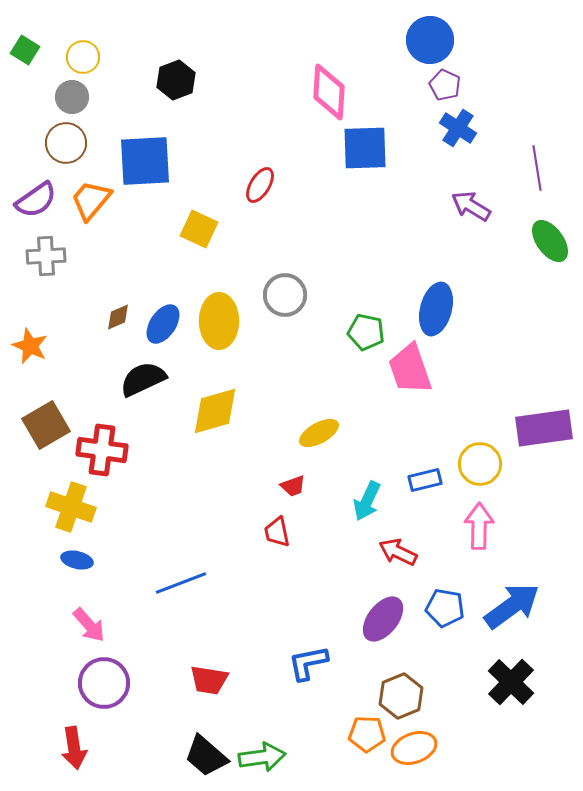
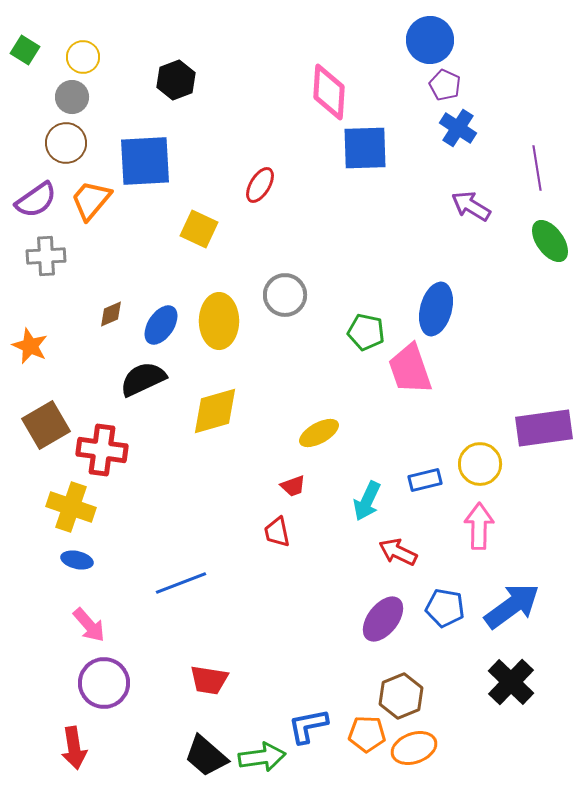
brown diamond at (118, 317): moved 7 px left, 3 px up
blue ellipse at (163, 324): moved 2 px left, 1 px down
blue L-shape at (308, 663): moved 63 px down
